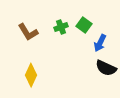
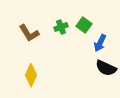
brown L-shape: moved 1 px right, 1 px down
